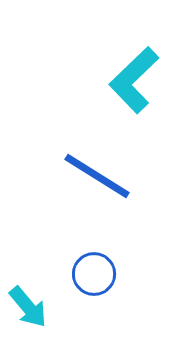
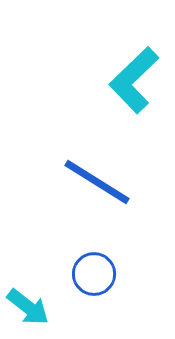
blue line: moved 6 px down
cyan arrow: rotated 12 degrees counterclockwise
